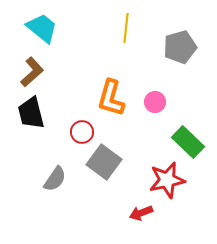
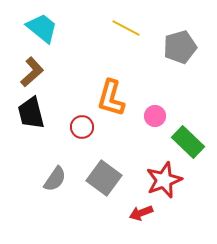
yellow line: rotated 68 degrees counterclockwise
pink circle: moved 14 px down
red circle: moved 5 px up
gray square: moved 16 px down
red star: moved 3 px left; rotated 9 degrees counterclockwise
